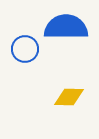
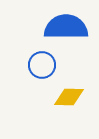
blue circle: moved 17 px right, 16 px down
